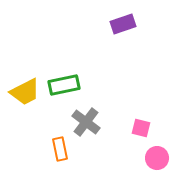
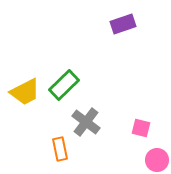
green rectangle: rotated 32 degrees counterclockwise
pink circle: moved 2 px down
